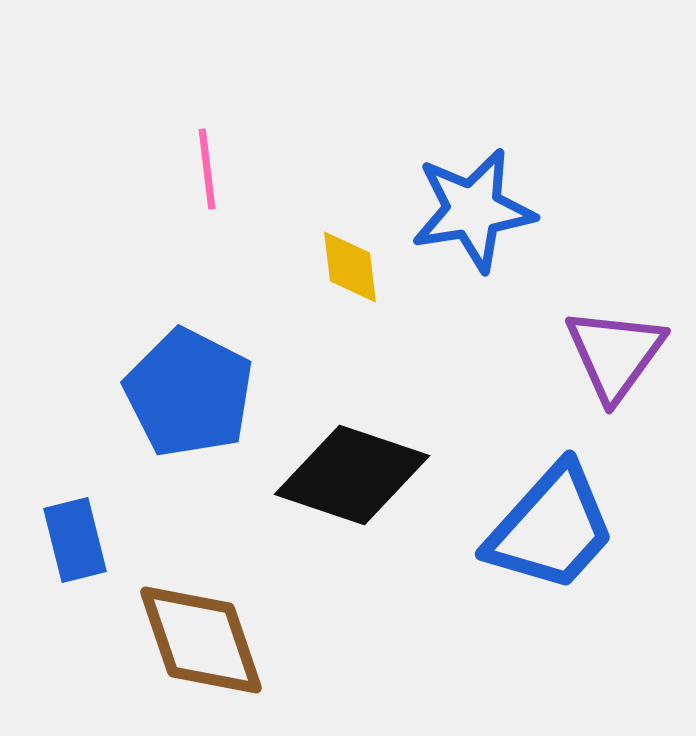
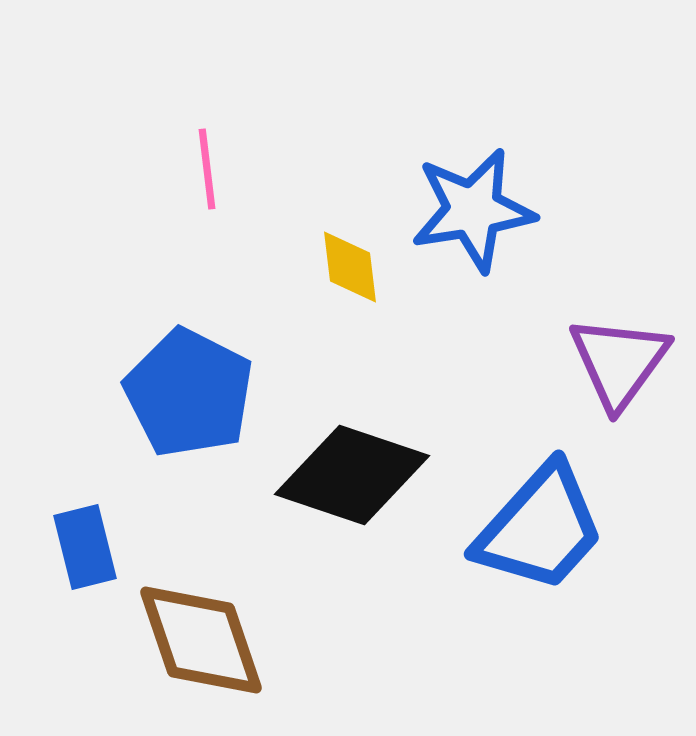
purple triangle: moved 4 px right, 8 px down
blue trapezoid: moved 11 px left
blue rectangle: moved 10 px right, 7 px down
